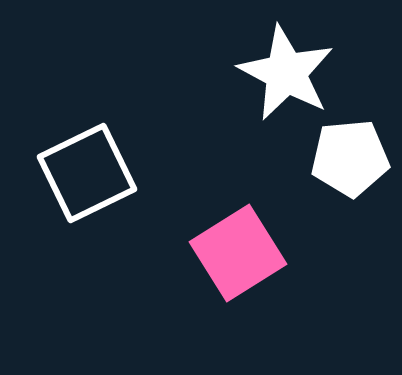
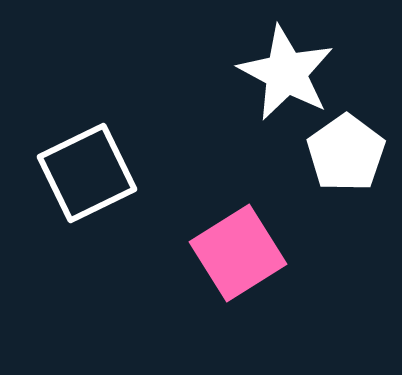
white pentagon: moved 4 px left, 5 px up; rotated 30 degrees counterclockwise
